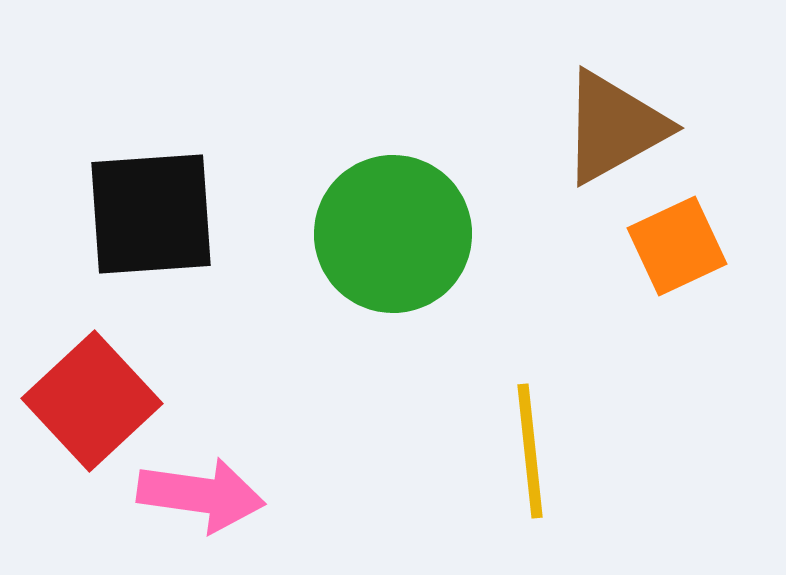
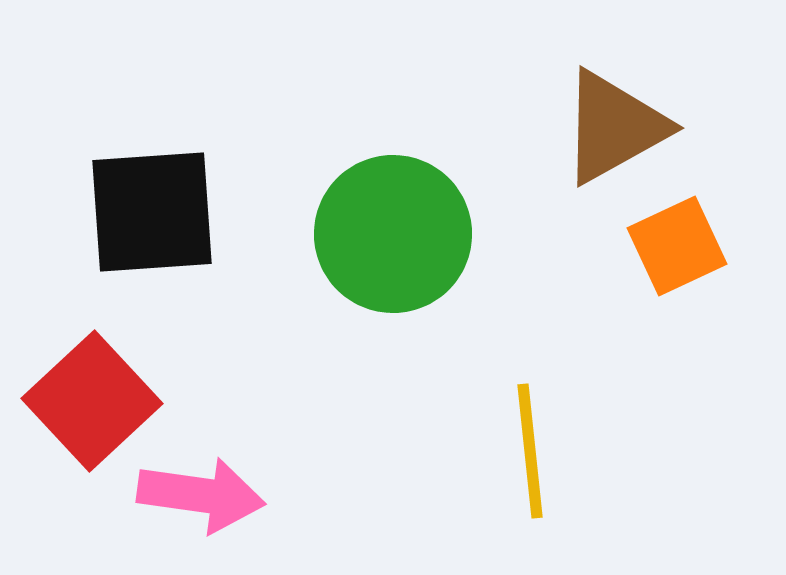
black square: moved 1 px right, 2 px up
